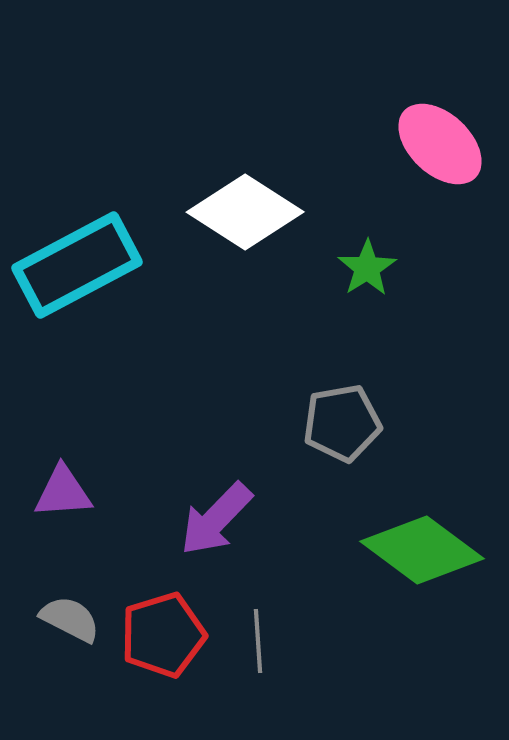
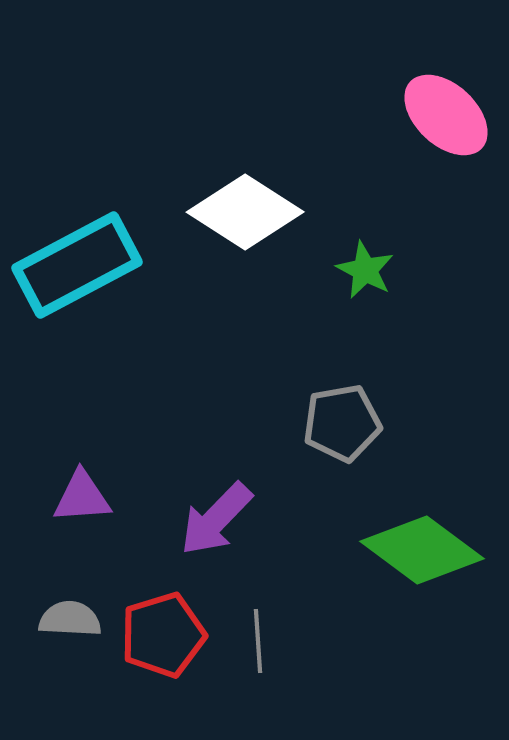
pink ellipse: moved 6 px right, 29 px up
green star: moved 2 px left, 2 px down; rotated 12 degrees counterclockwise
purple triangle: moved 19 px right, 5 px down
gray semicircle: rotated 24 degrees counterclockwise
